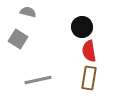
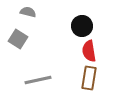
black circle: moved 1 px up
